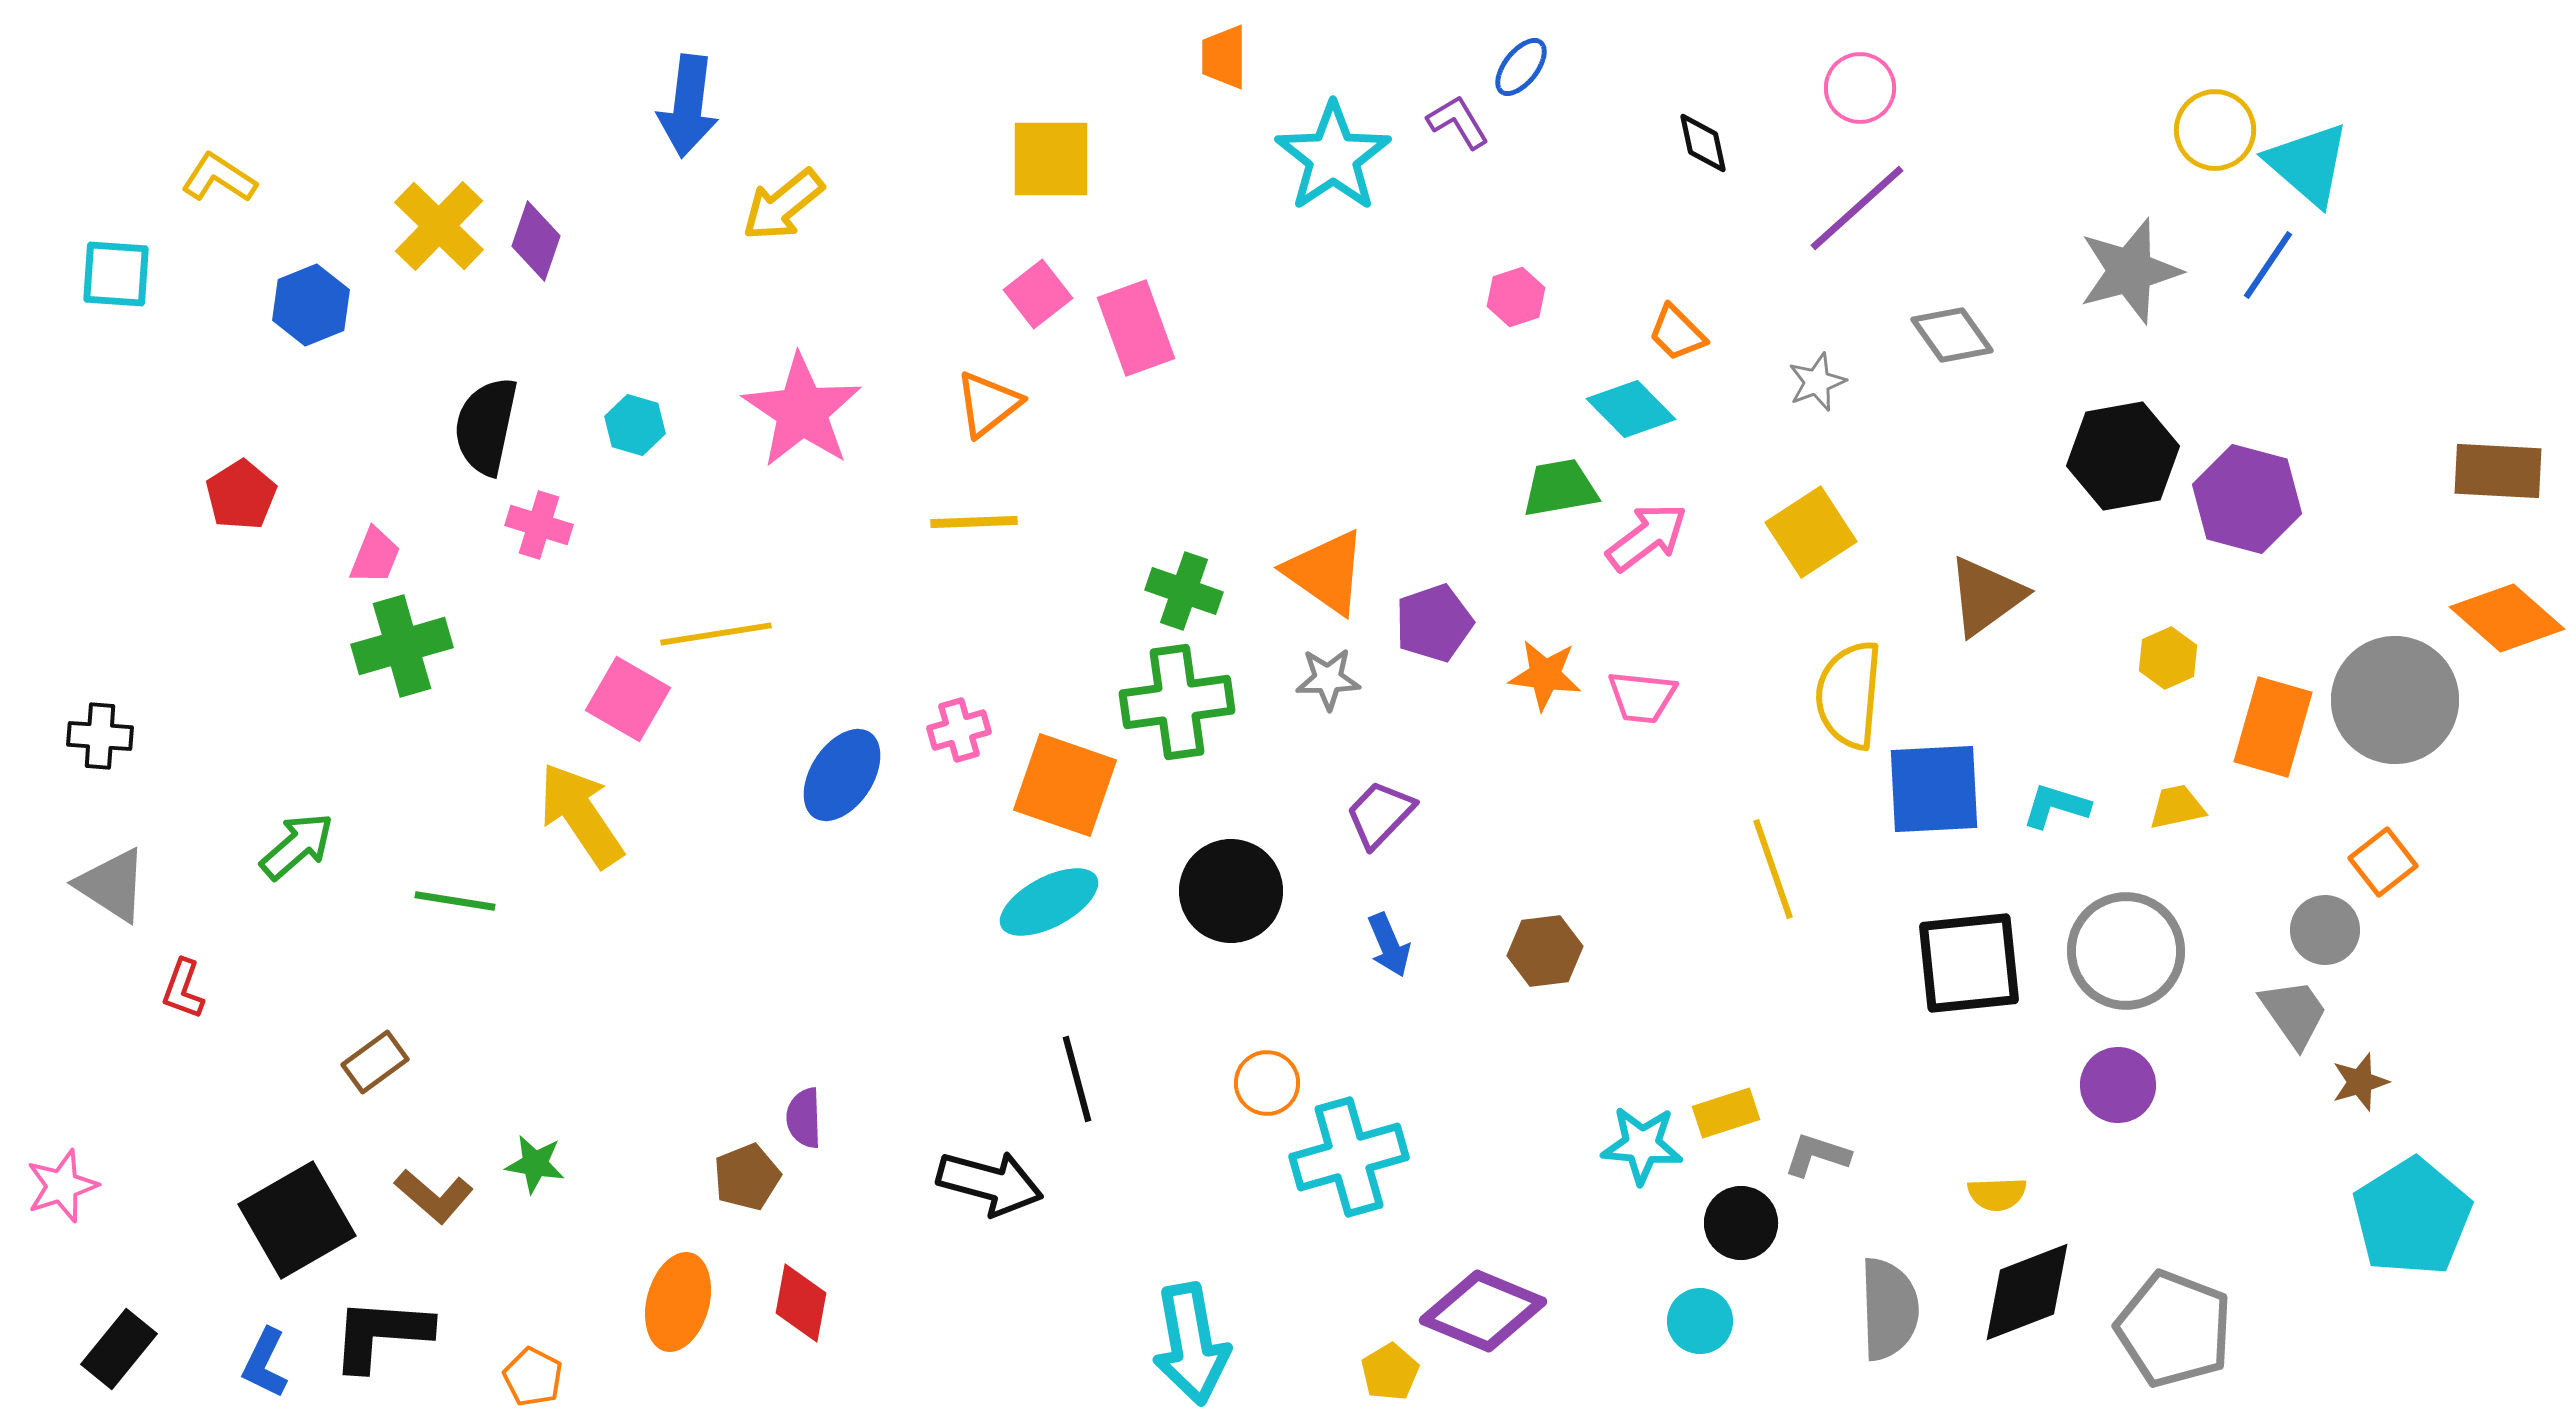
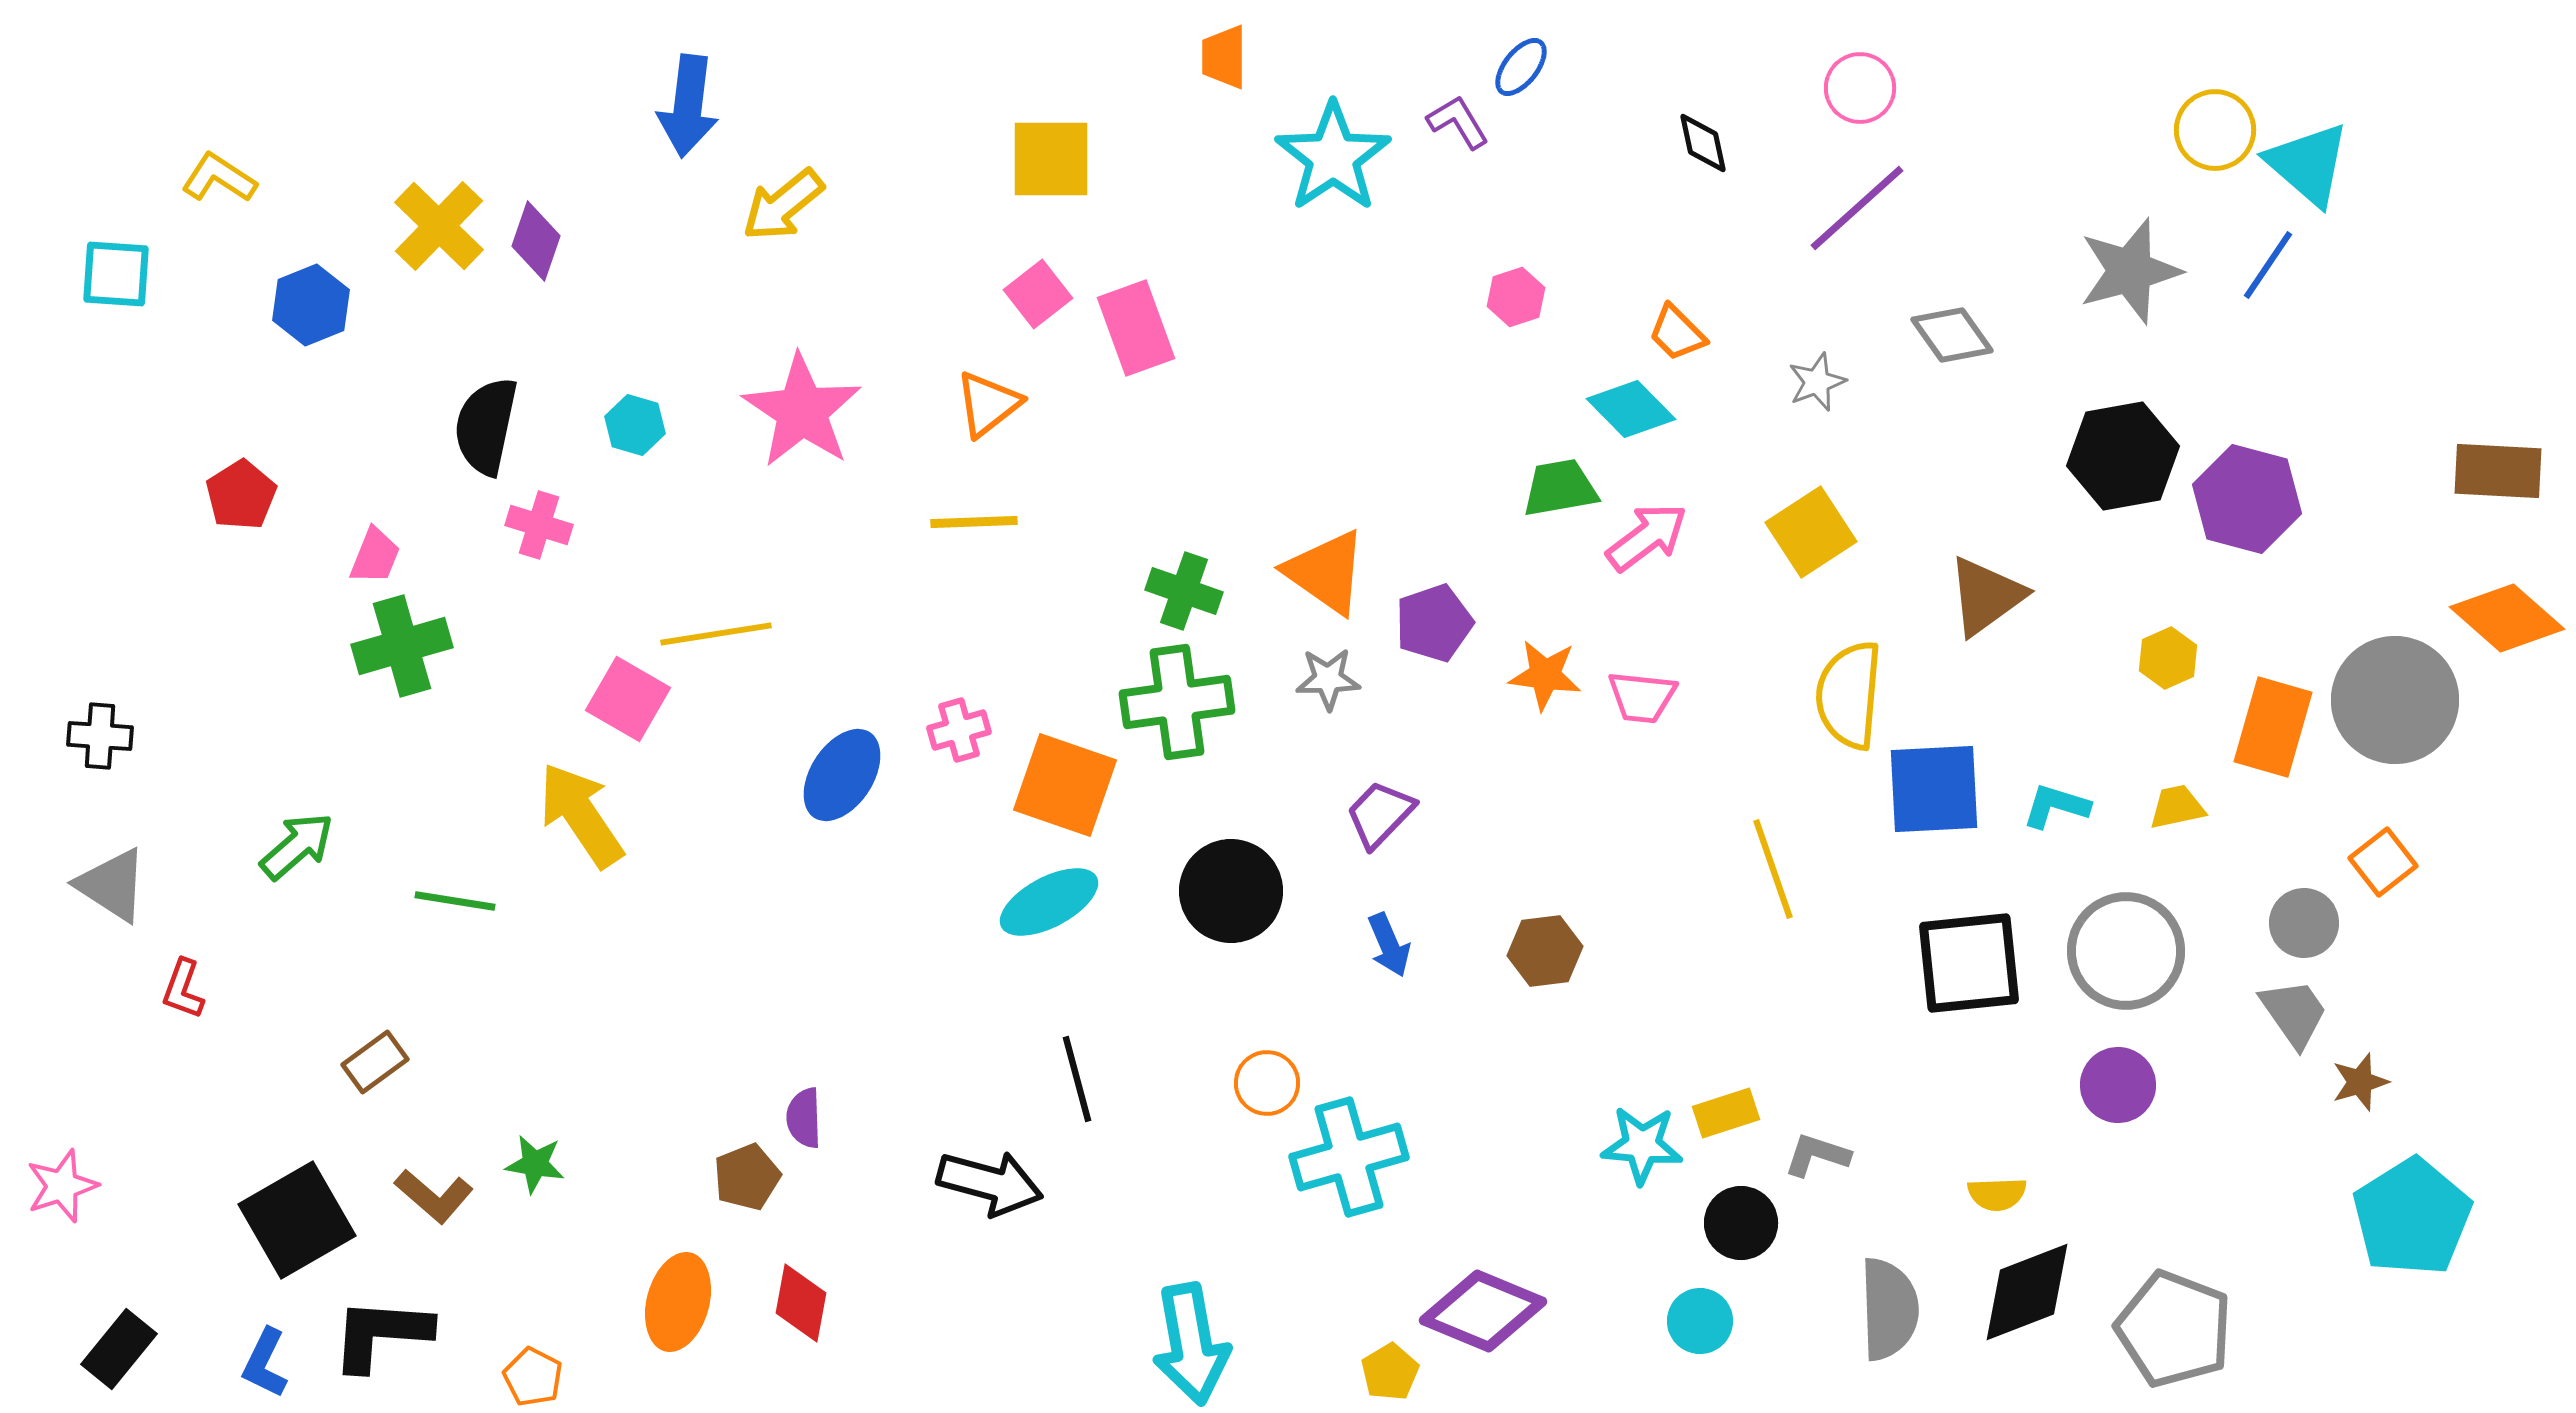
gray circle at (2325, 930): moved 21 px left, 7 px up
